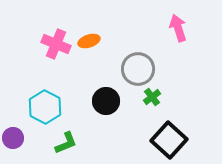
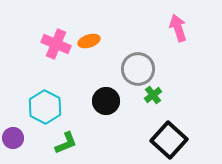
green cross: moved 1 px right, 2 px up
